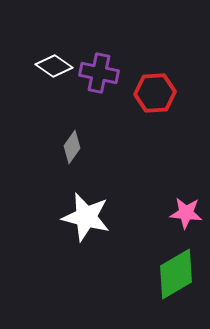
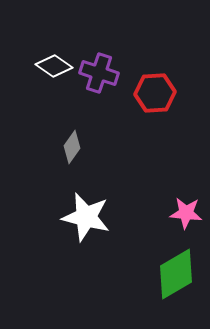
purple cross: rotated 6 degrees clockwise
